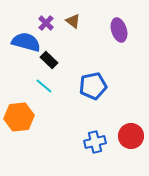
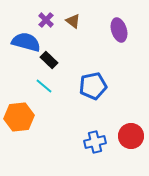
purple cross: moved 3 px up
